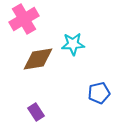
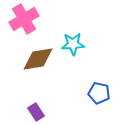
blue pentagon: rotated 25 degrees clockwise
